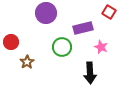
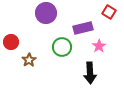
pink star: moved 2 px left, 1 px up; rotated 16 degrees clockwise
brown star: moved 2 px right, 2 px up
